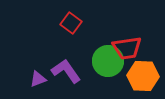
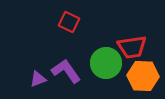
red square: moved 2 px left, 1 px up; rotated 10 degrees counterclockwise
red trapezoid: moved 5 px right, 1 px up
green circle: moved 2 px left, 2 px down
